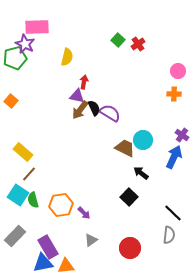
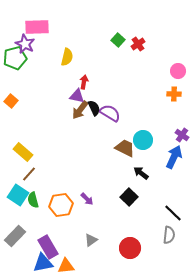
purple arrow: moved 3 px right, 14 px up
